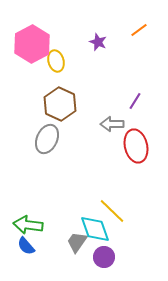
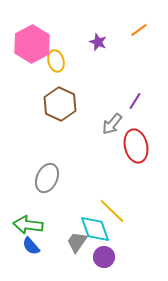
gray arrow: rotated 50 degrees counterclockwise
gray ellipse: moved 39 px down
blue semicircle: moved 5 px right
